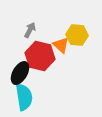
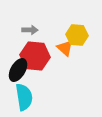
gray arrow: rotated 63 degrees clockwise
orange triangle: moved 4 px right, 3 px down
red hexagon: moved 5 px left; rotated 8 degrees counterclockwise
black ellipse: moved 2 px left, 3 px up
